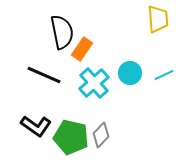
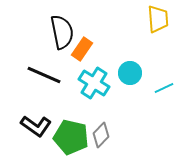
cyan line: moved 13 px down
cyan cross: rotated 16 degrees counterclockwise
